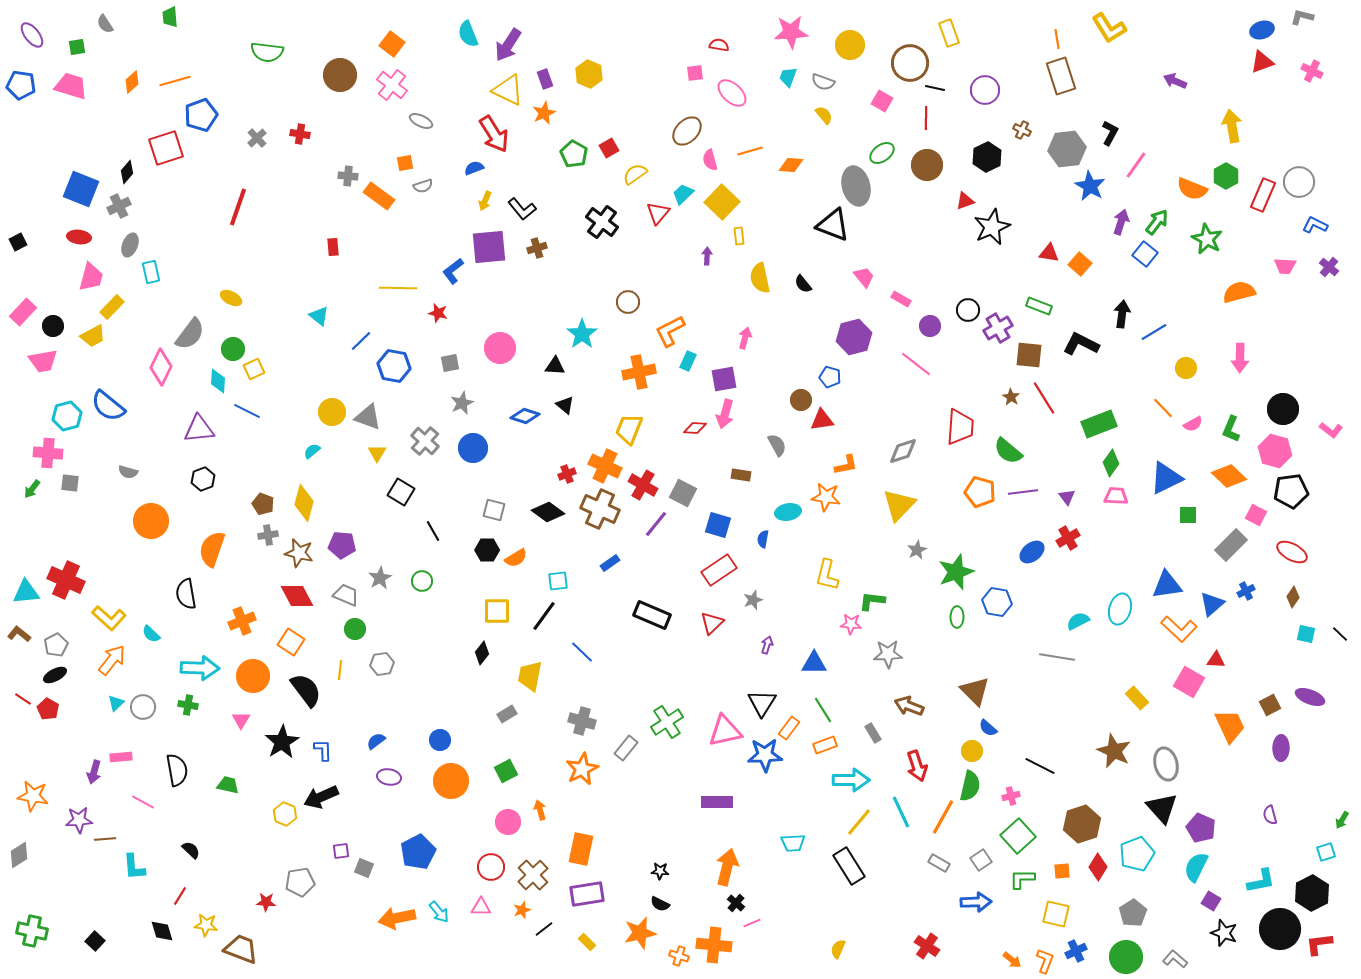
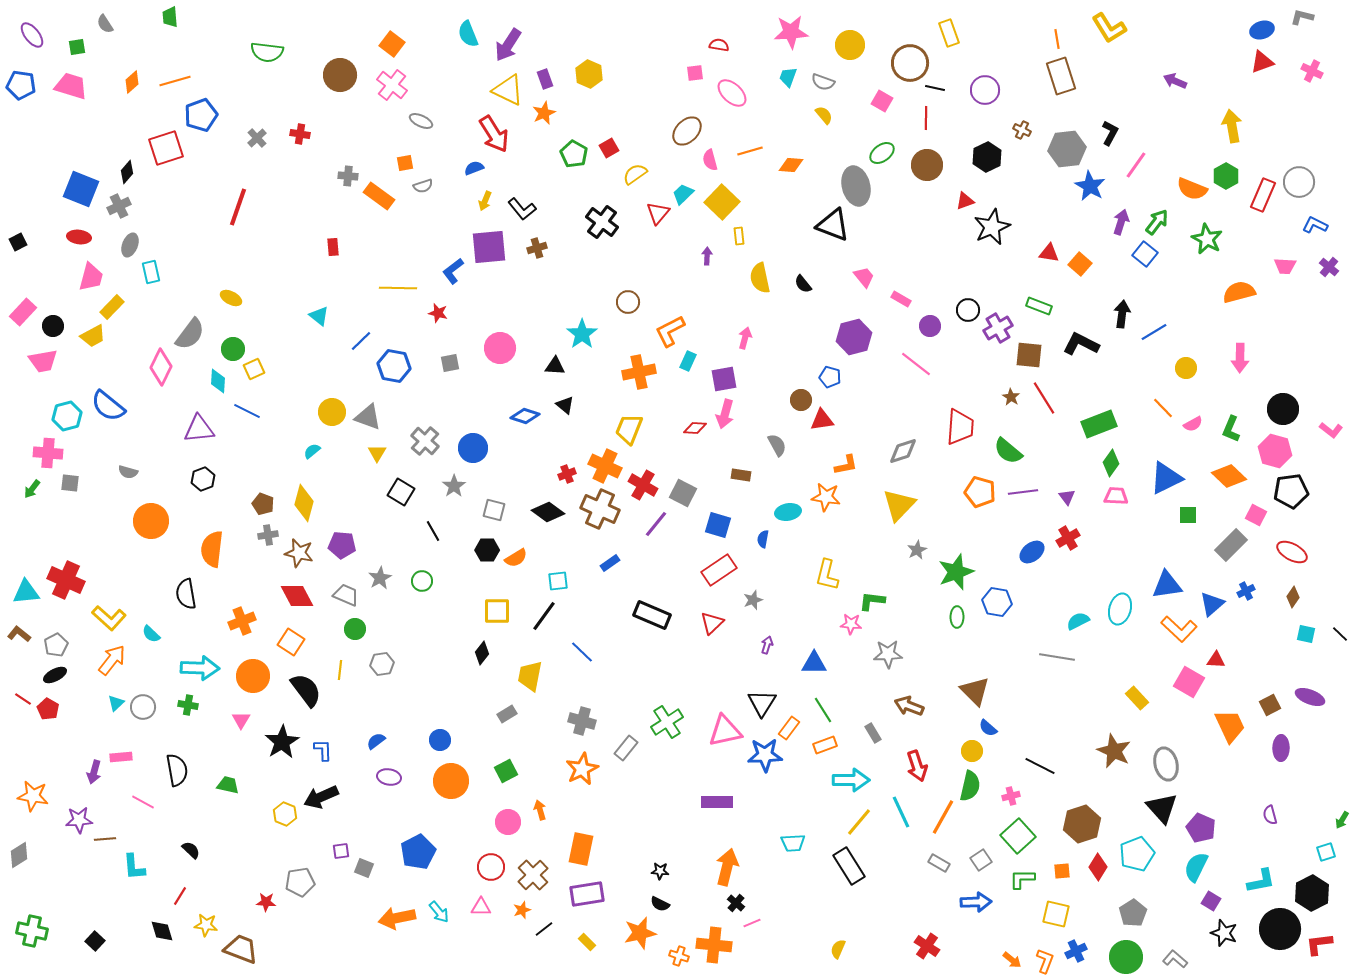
gray star at (462, 403): moved 8 px left, 83 px down; rotated 10 degrees counterclockwise
orange semicircle at (212, 549): rotated 12 degrees counterclockwise
